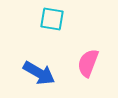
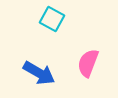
cyan square: rotated 20 degrees clockwise
